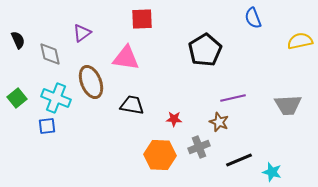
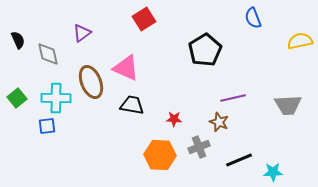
red square: moved 2 px right; rotated 30 degrees counterclockwise
gray diamond: moved 2 px left
pink triangle: moved 10 px down; rotated 16 degrees clockwise
cyan cross: rotated 20 degrees counterclockwise
cyan star: moved 1 px right; rotated 18 degrees counterclockwise
